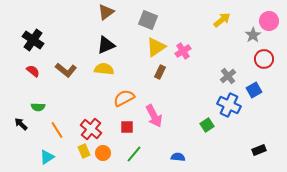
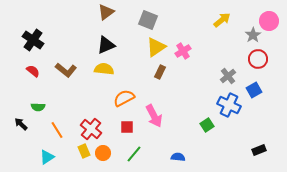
red circle: moved 6 px left
